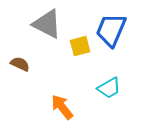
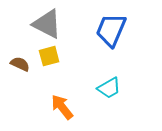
yellow square: moved 31 px left, 10 px down
